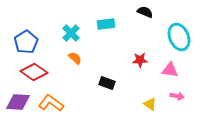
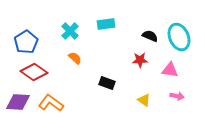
black semicircle: moved 5 px right, 24 px down
cyan cross: moved 1 px left, 2 px up
yellow triangle: moved 6 px left, 4 px up
